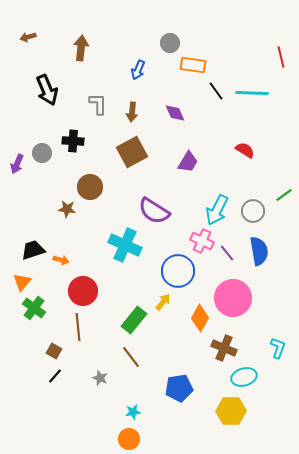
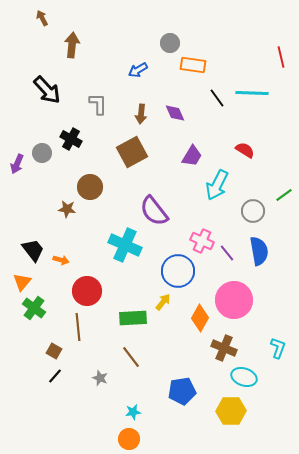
brown arrow at (28, 37): moved 14 px right, 19 px up; rotated 77 degrees clockwise
brown arrow at (81, 48): moved 9 px left, 3 px up
blue arrow at (138, 70): rotated 36 degrees clockwise
black arrow at (47, 90): rotated 20 degrees counterclockwise
black line at (216, 91): moved 1 px right, 7 px down
brown arrow at (132, 112): moved 9 px right, 2 px down
black cross at (73, 141): moved 2 px left, 2 px up; rotated 25 degrees clockwise
purple trapezoid at (188, 162): moved 4 px right, 6 px up
cyan arrow at (217, 210): moved 25 px up
purple semicircle at (154, 211): rotated 20 degrees clockwise
black trapezoid at (33, 250): rotated 70 degrees clockwise
red circle at (83, 291): moved 4 px right
pink circle at (233, 298): moved 1 px right, 2 px down
green rectangle at (134, 320): moved 1 px left, 2 px up; rotated 48 degrees clockwise
cyan ellipse at (244, 377): rotated 35 degrees clockwise
blue pentagon at (179, 388): moved 3 px right, 3 px down
